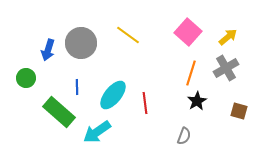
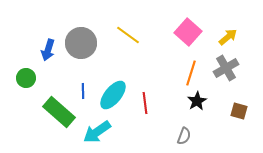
blue line: moved 6 px right, 4 px down
